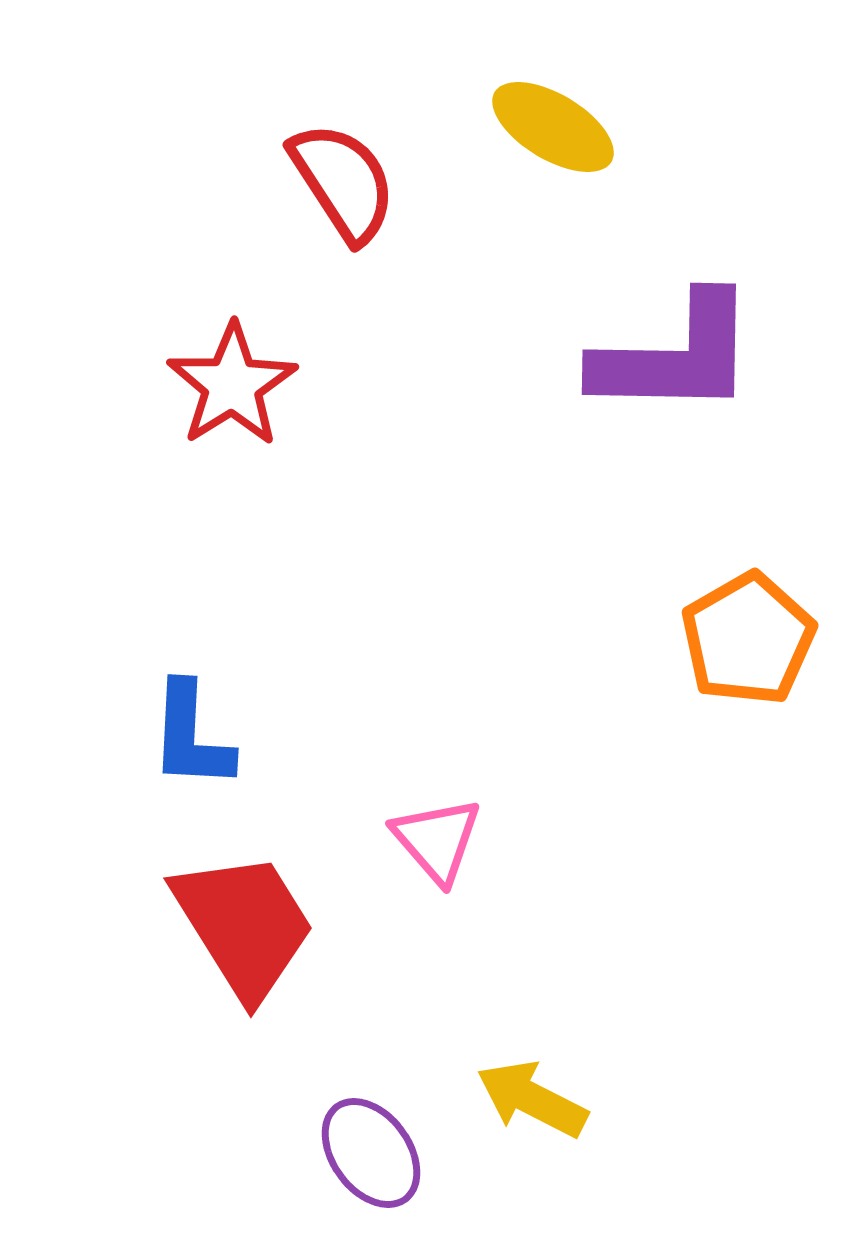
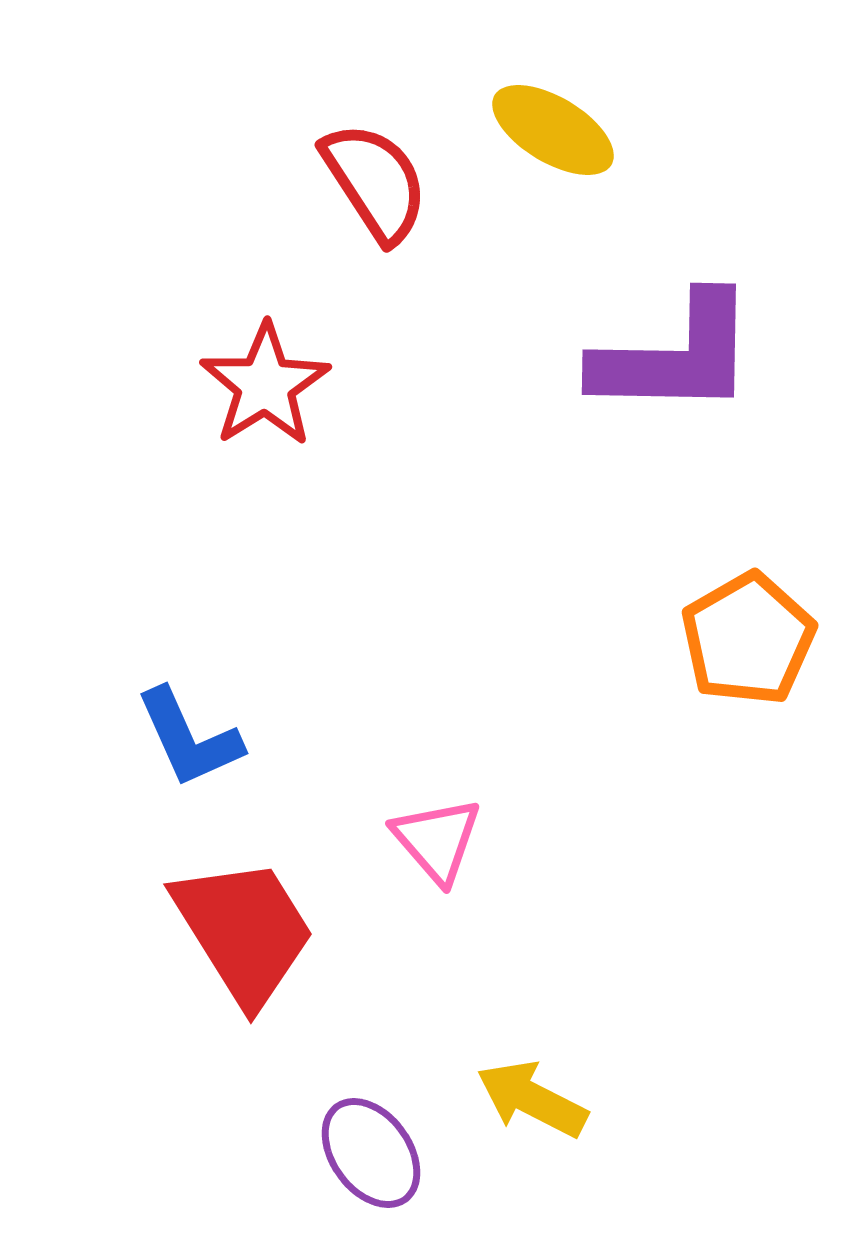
yellow ellipse: moved 3 px down
red semicircle: moved 32 px right
red star: moved 33 px right
blue L-shape: moved 2 px left, 2 px down; rotated 27 degrees counterclockwise
red trapezoid: moved 6 px down
